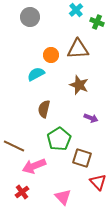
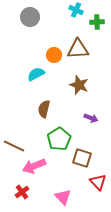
cyan cross: rotated 24 degrees counterclockwise
green cross: rotated 24 degrees counterclockwise
orange circle: moved 3 px right
